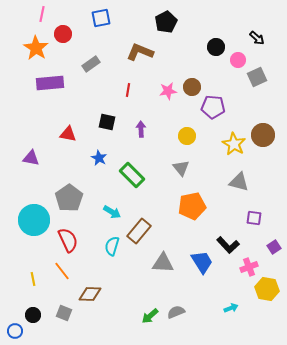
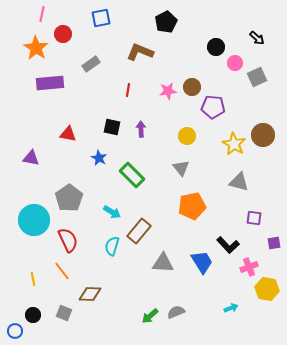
pink circle at (238, 60): moved 3 px left, 3 px down
black square at (107, 122): moved 5 px right, 5 px down
purple square at (274, 247): moved 4 px up; rotated 24 degrees clockwise
